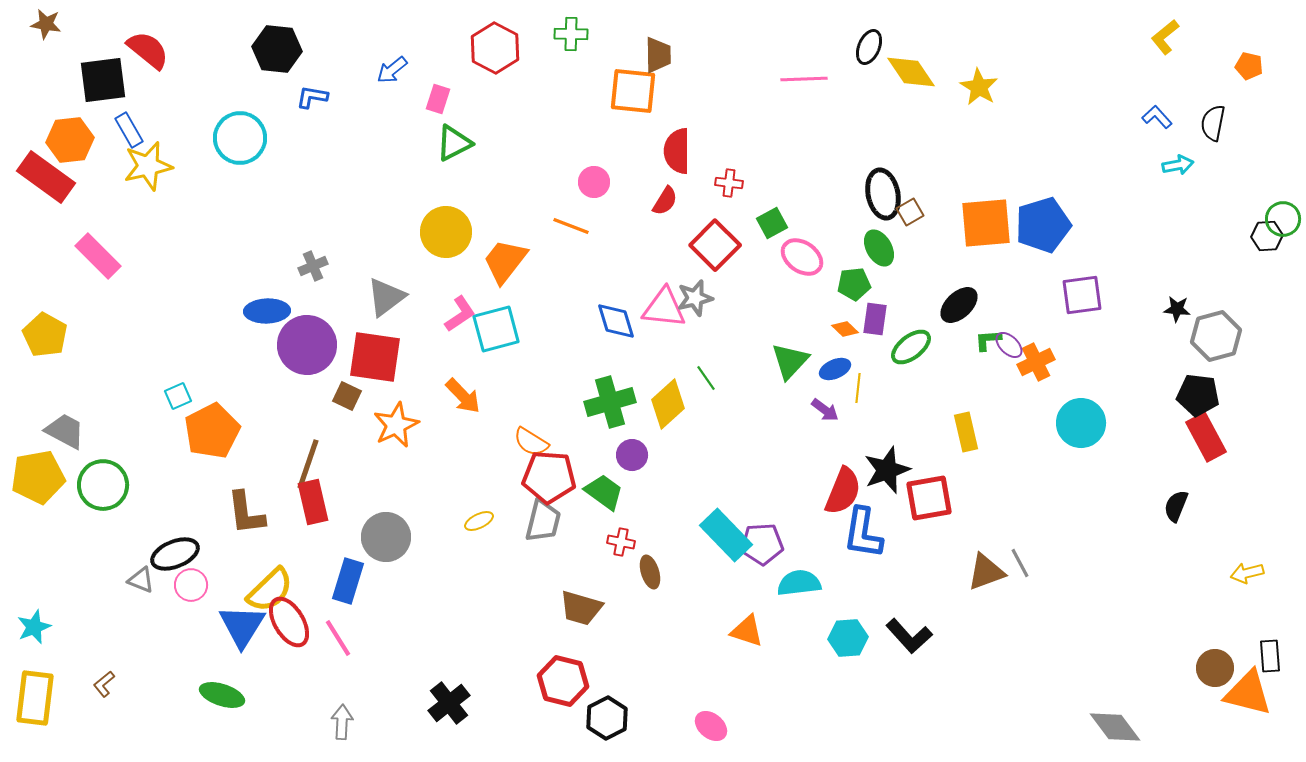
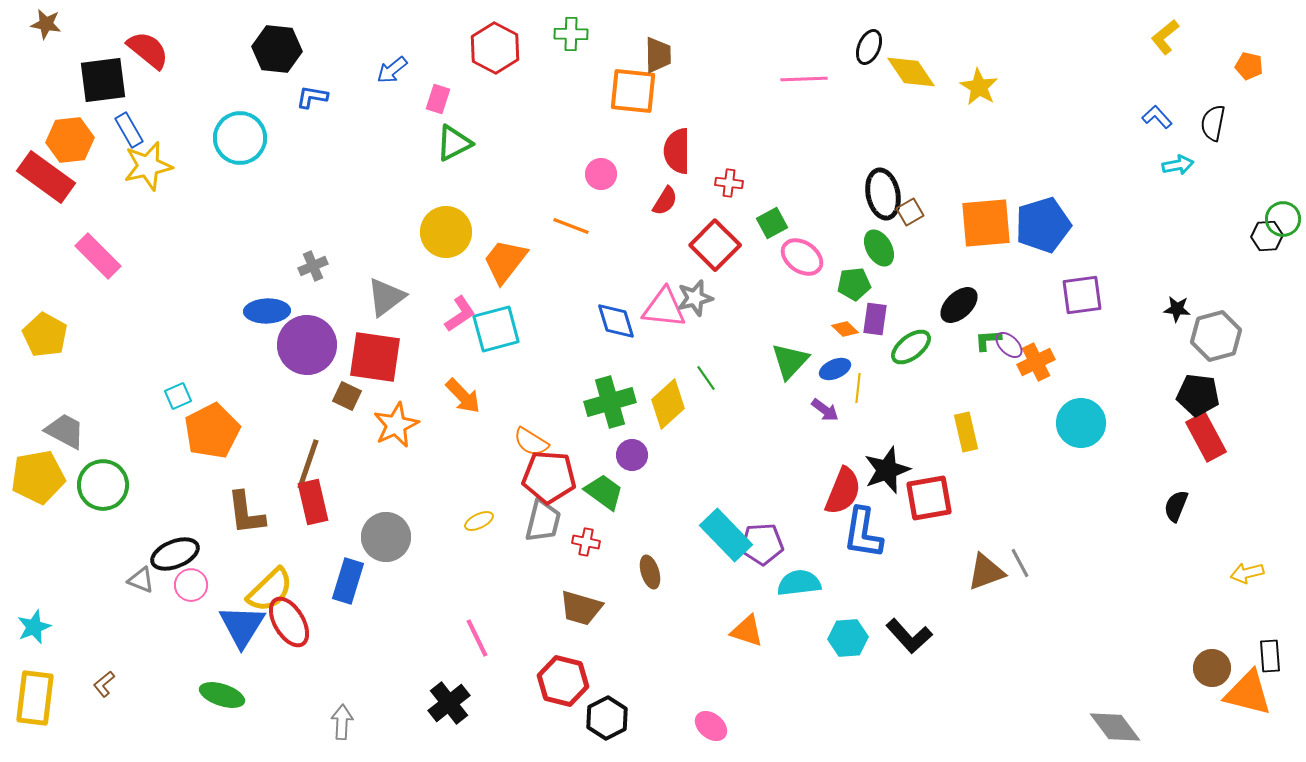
pink circle at (594, 182): moved 7 px right, 8 px up
red cross at (621, 542): moved 35 px left
pink line at (338, 638): moved 139 px right; rotated 6 degrees clockwise
brown circle at (1215, 668): moved 3 px left
